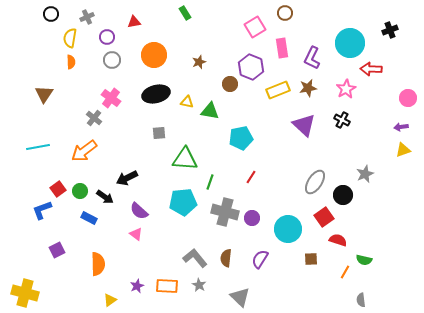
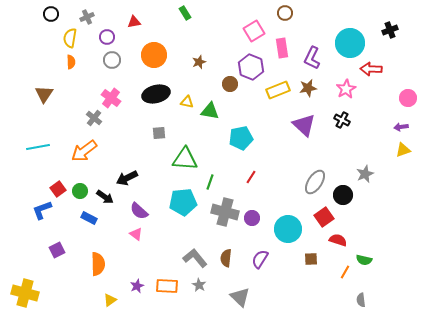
pink square at (255, 27): moved 1 px left, 4 px down
